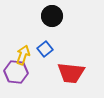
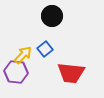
yellow arrow: rotated 24 degrees clockwise
